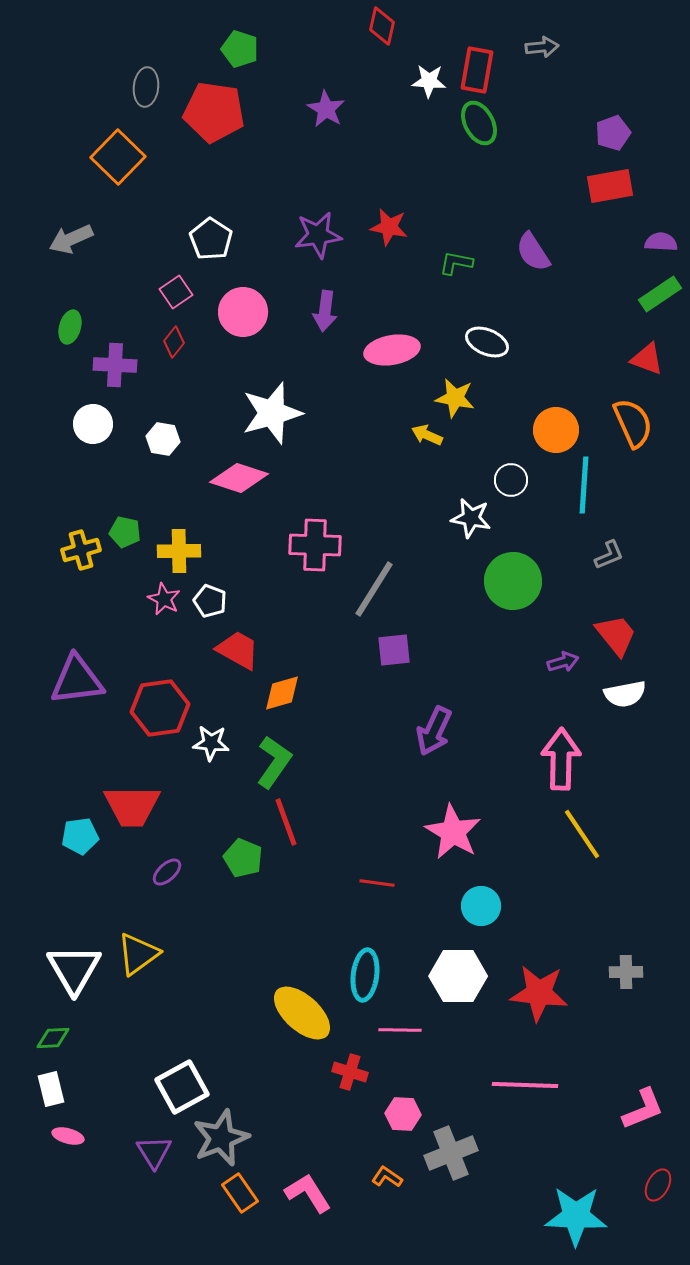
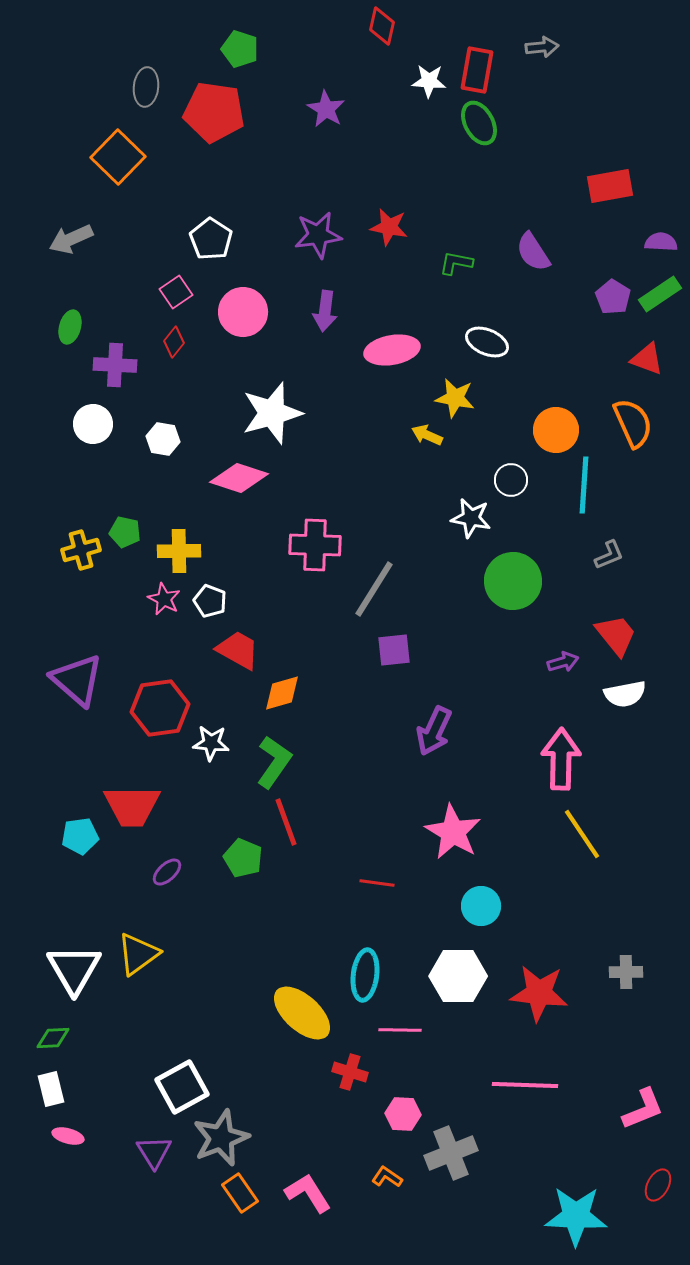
purple pentagon at (613, 133): moved 164 px down; rotated 20 degrees counterclockwise
purple triangle at (77, 680): rotated 48 degrees clockwise
